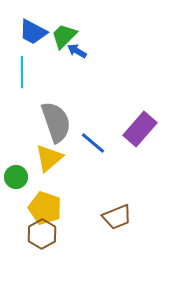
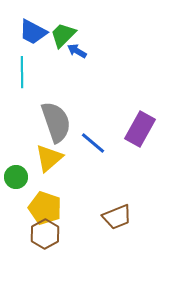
green trapezoid: moved 1 px left, 1 px up
purple rectangle: rotated 12 degrees counterclockwise
brown hexagon: moved 3 px right
